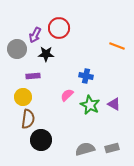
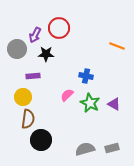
green star: moved 2 px up
